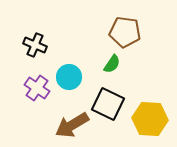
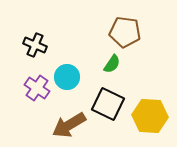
cyan circle: moved 2 px left
yellow hexagon: moved 3 px up
brown arrow: moved 3 px left
